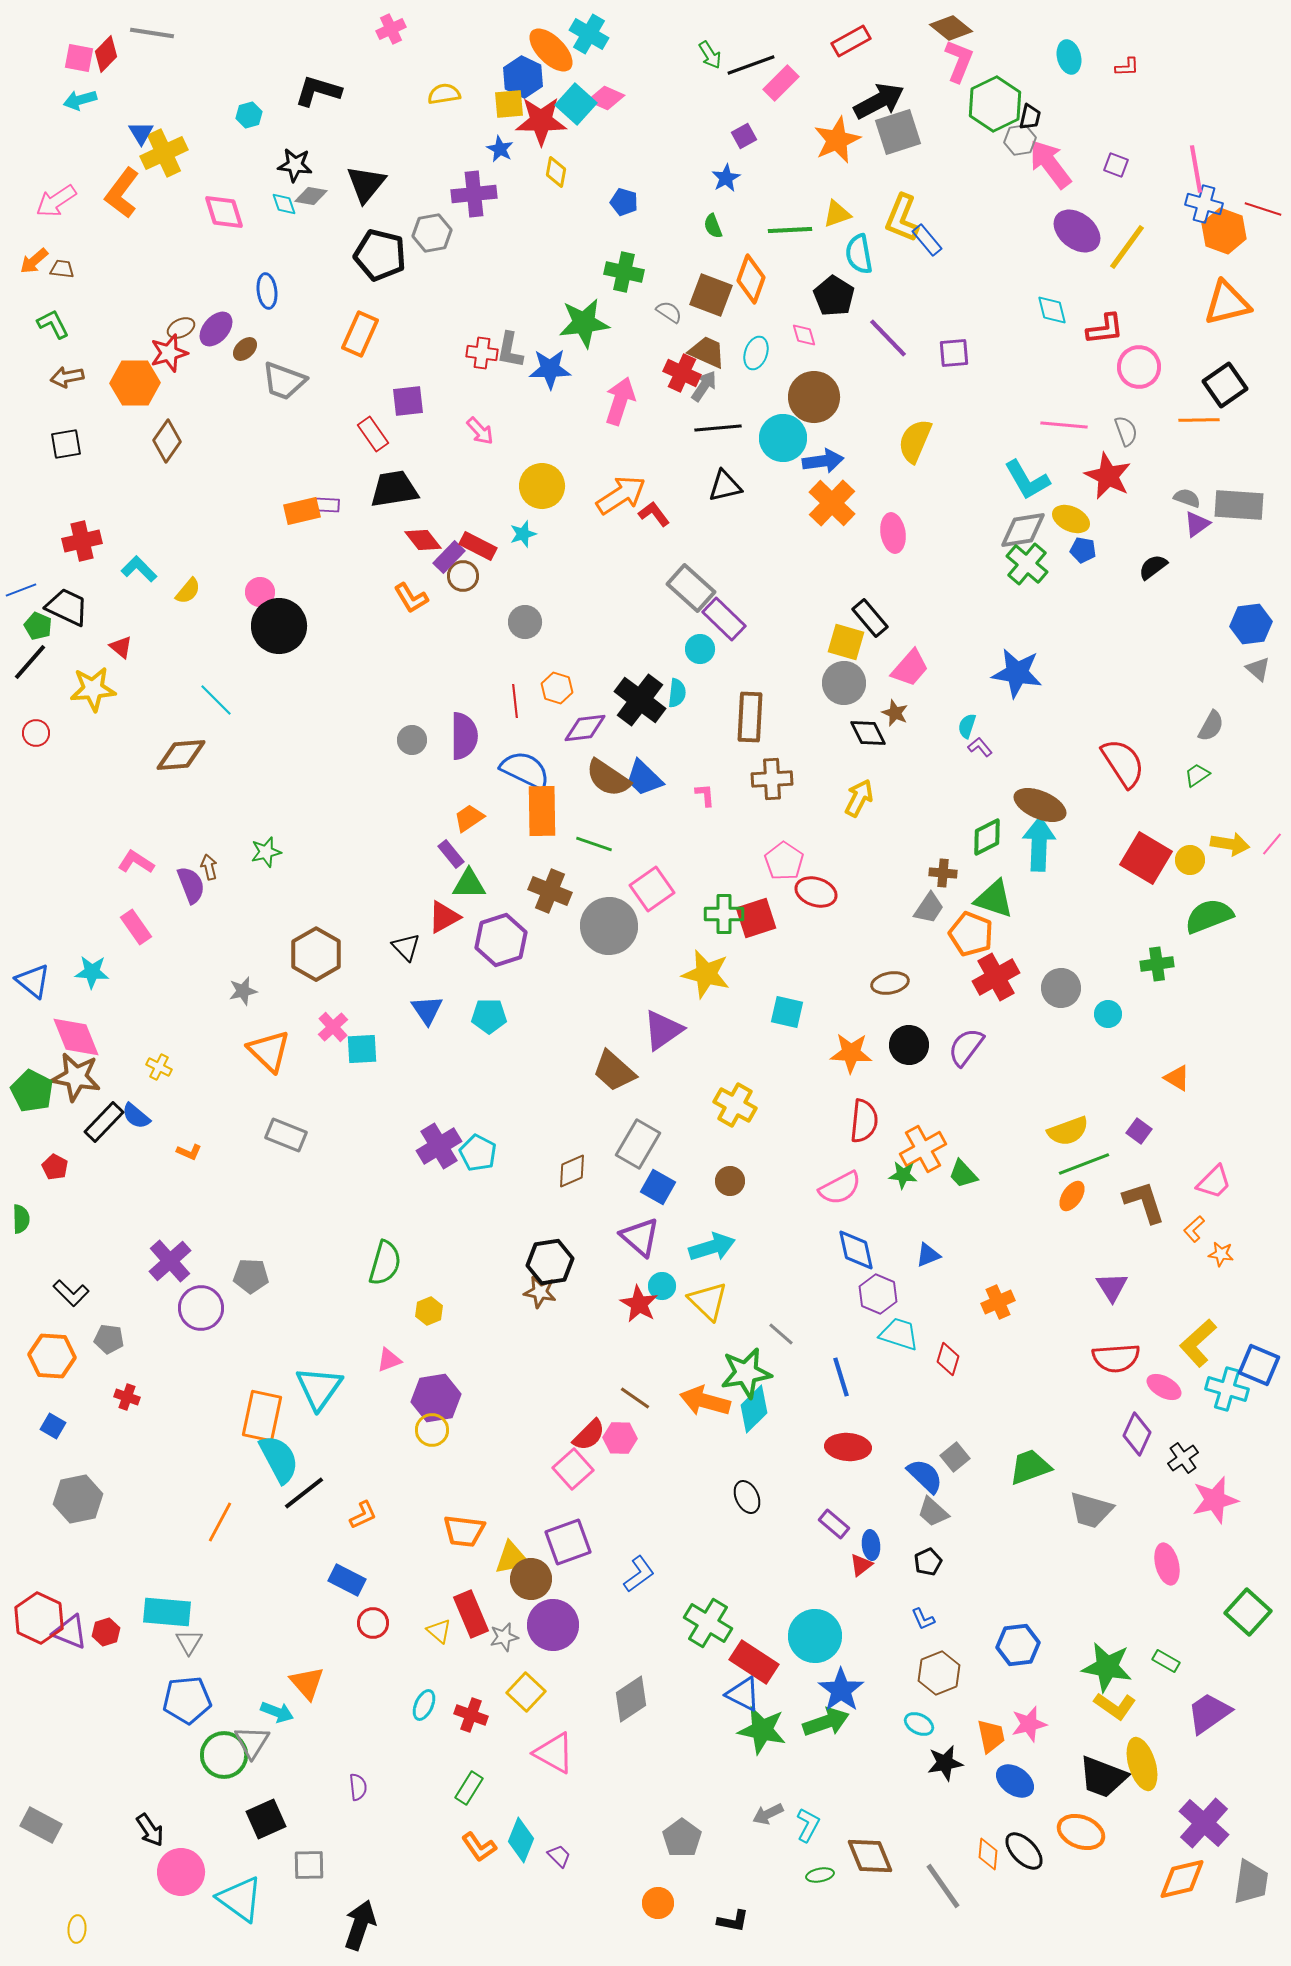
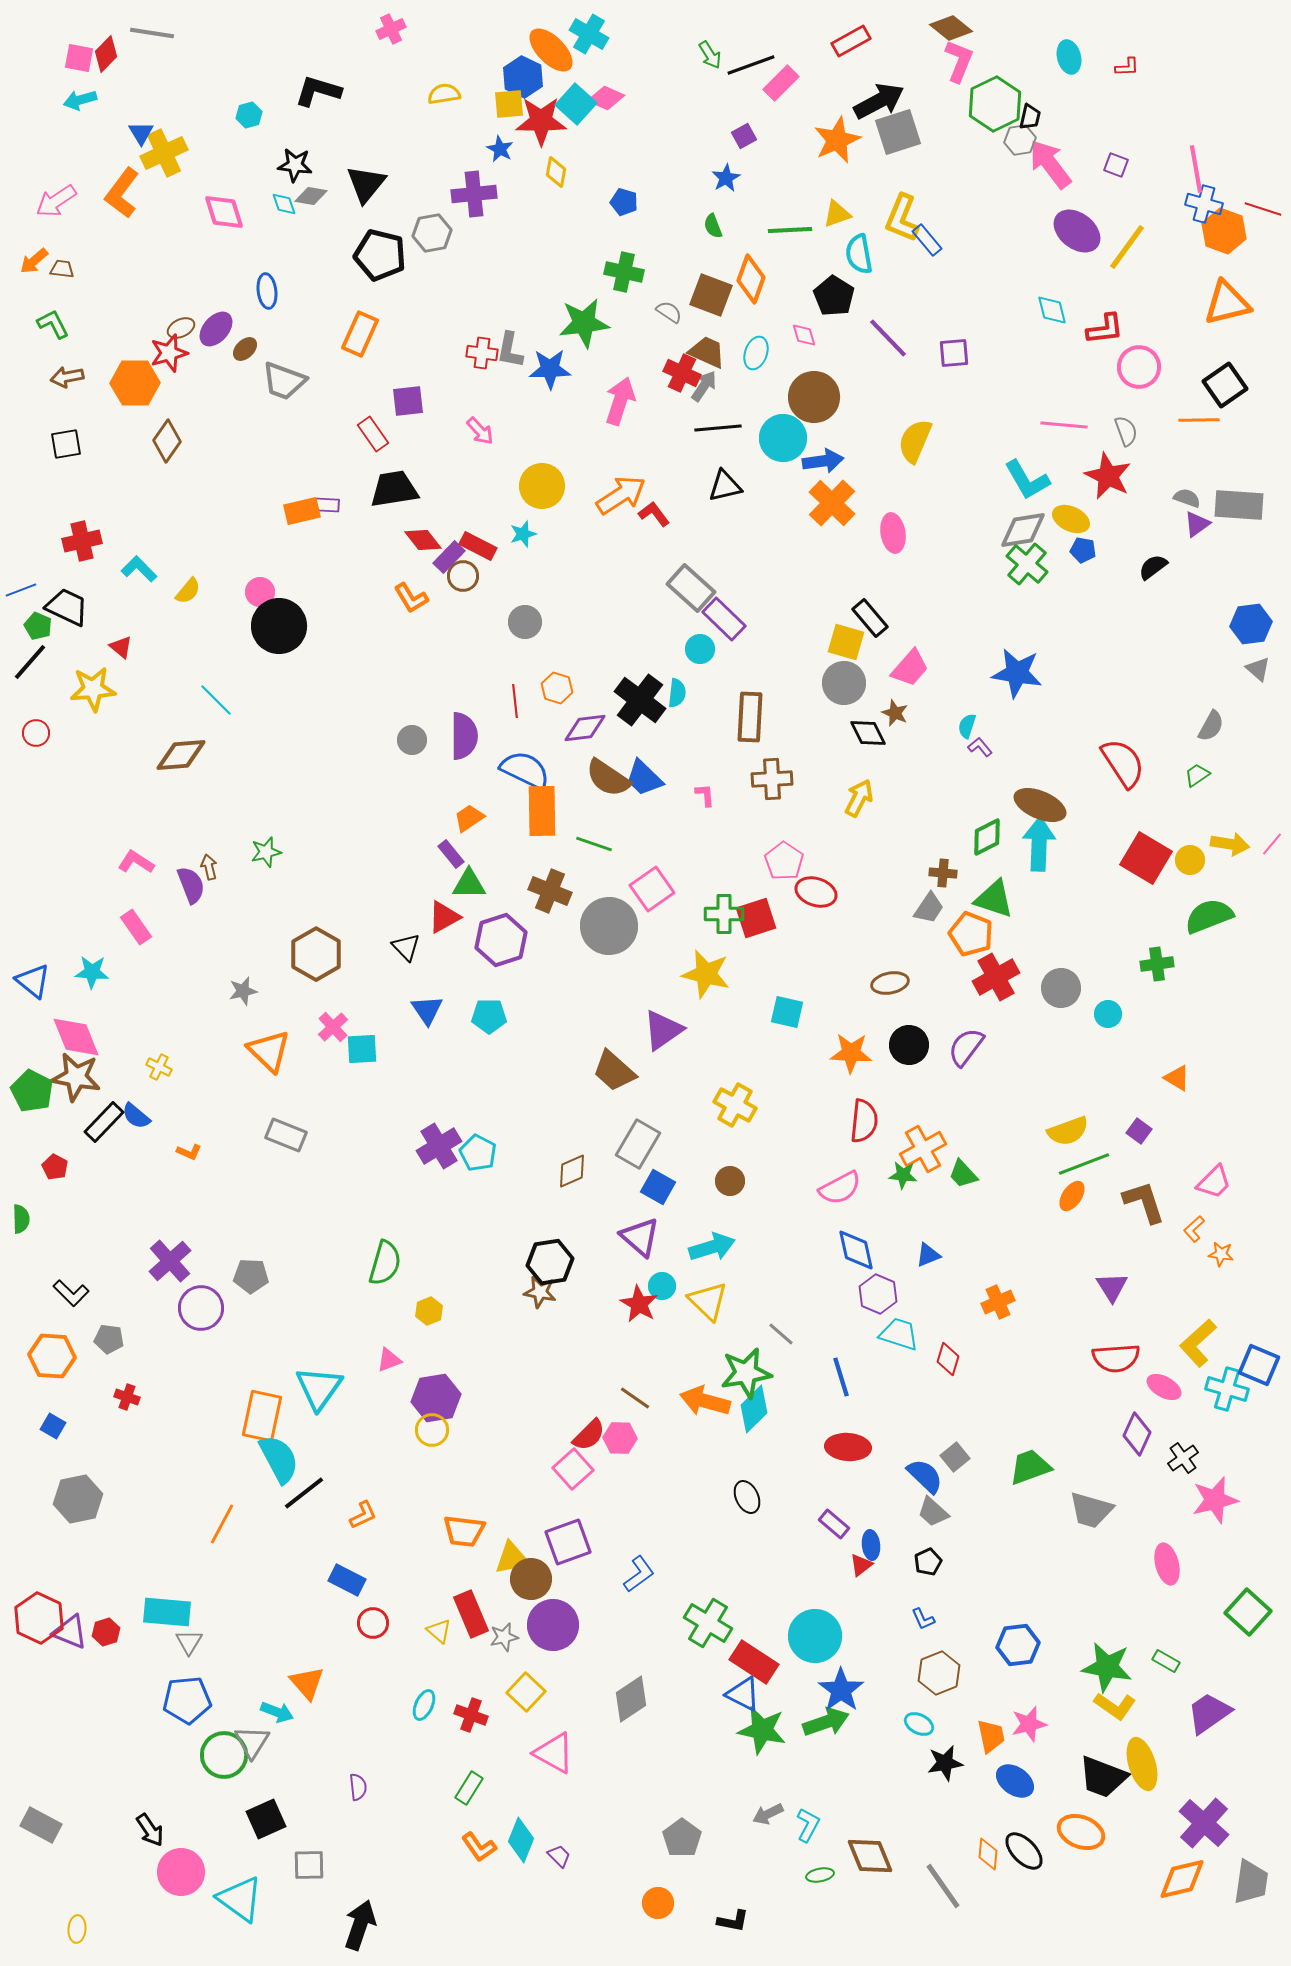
orange line at (220, 1522): moved 2 px right, 2 px down
